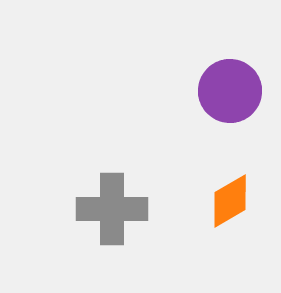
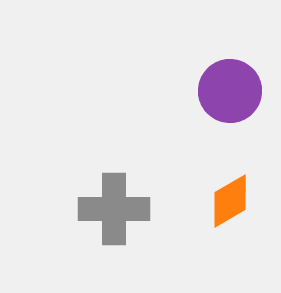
gray cross: moved 2 px right
